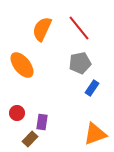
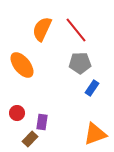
red line: moved 3 px left, 2 px down
gray pentagon: rotated 10 degrees clockwise
